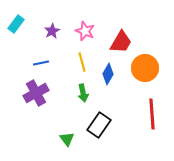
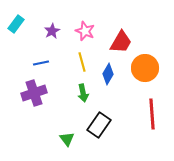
purple cross: moved 2 px left; rotated 10 degrees clockwise
